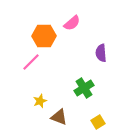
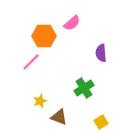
yellow square: moved 3 px right
